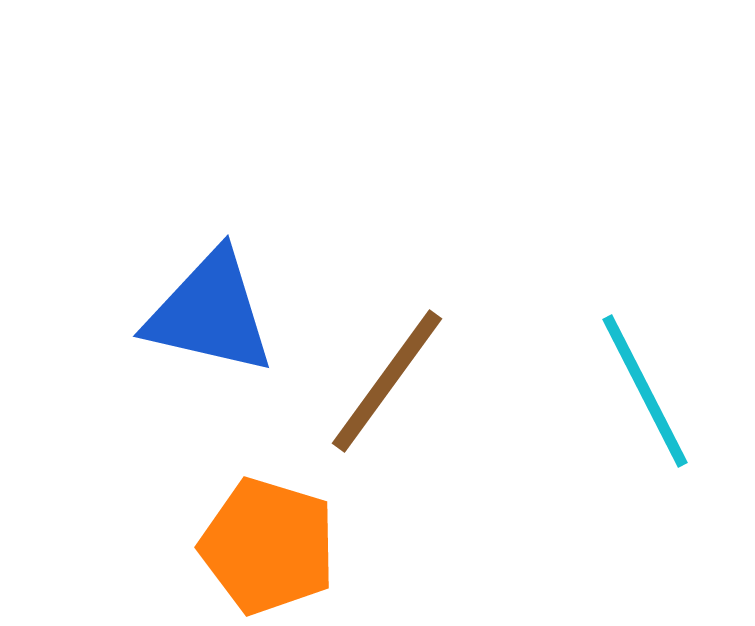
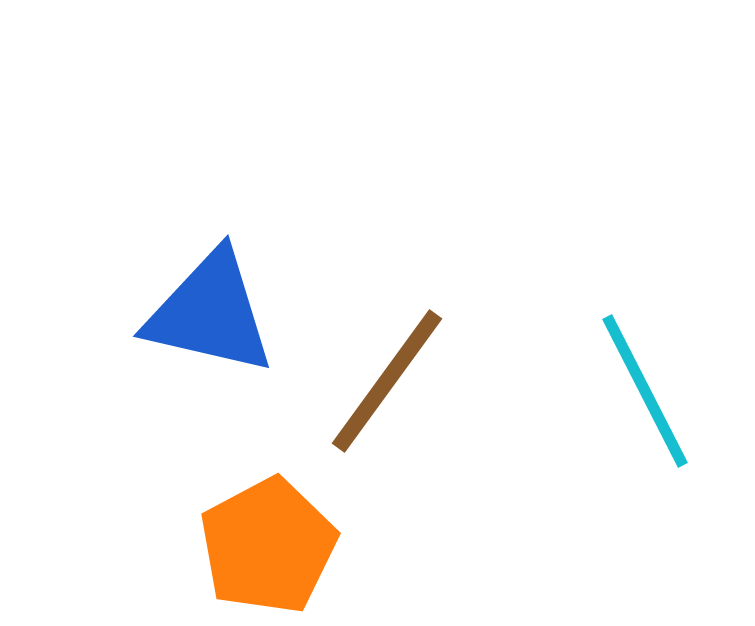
orange pentagon: rotated 27 degrees clockwise
